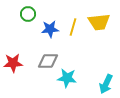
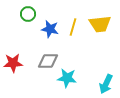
yellow trapezoid: moved 1 px right, 2 px down
blue star: rotated 18 degrees clockwise
